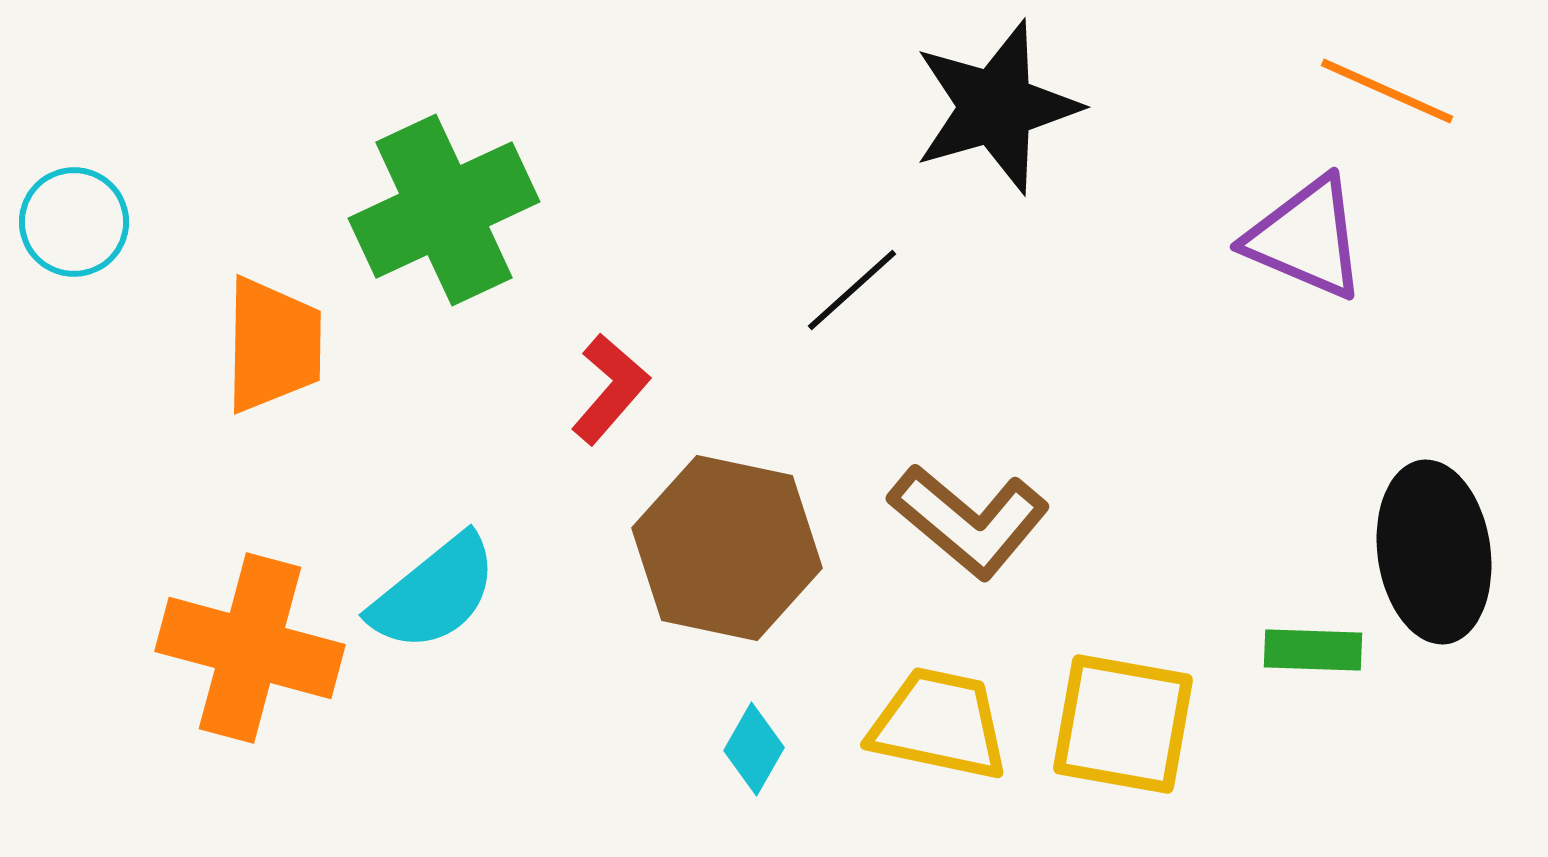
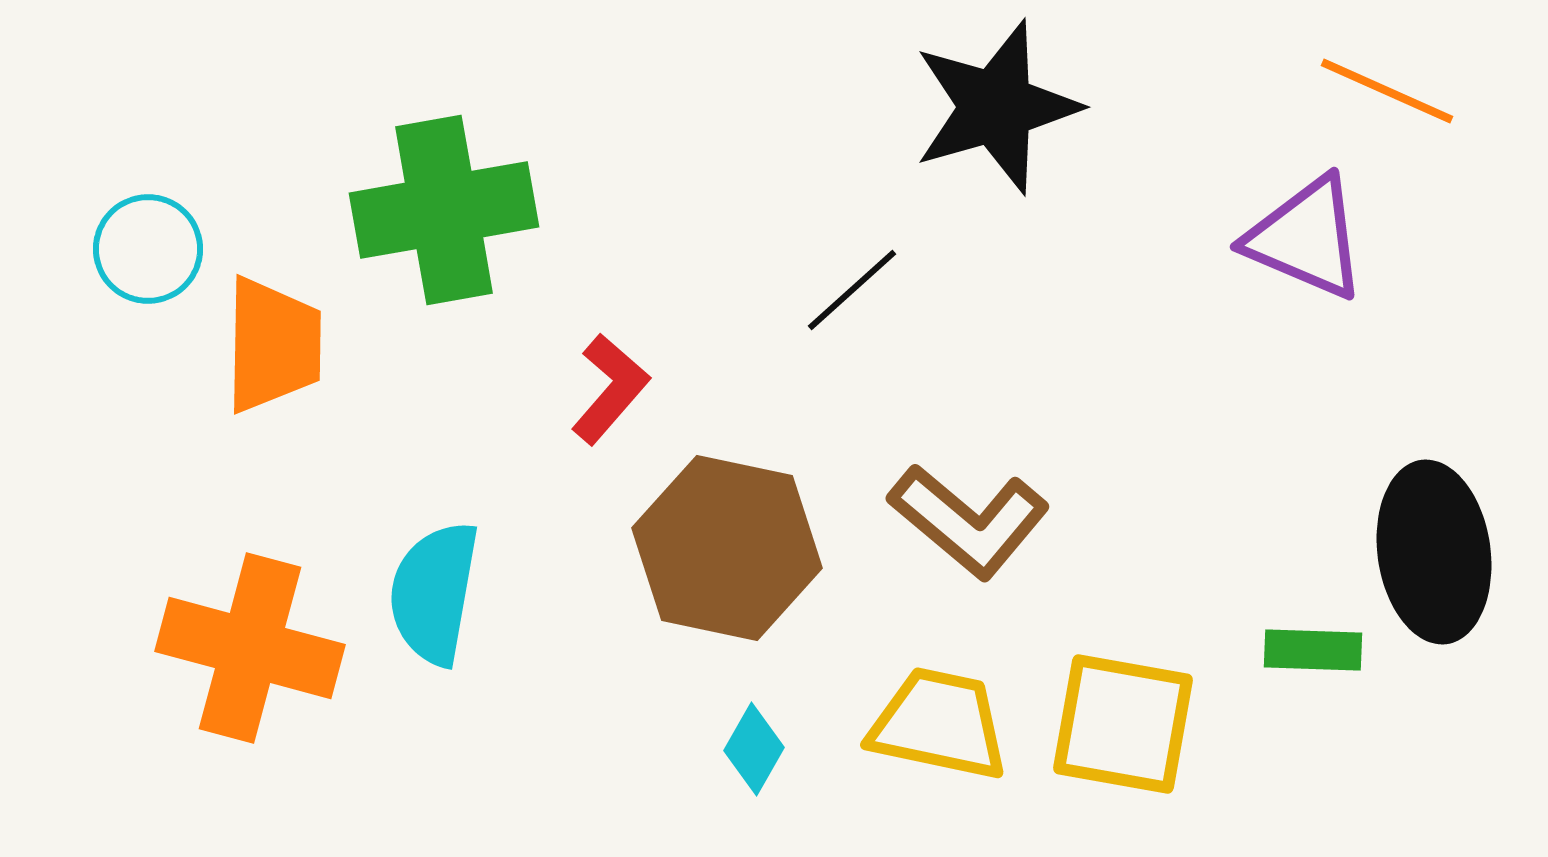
green cross: rotated 15 degrees clockwise
cyan circle: moved 74 px right, 27 px down
cyan semicircle: rotated 139 degrees clockwise
